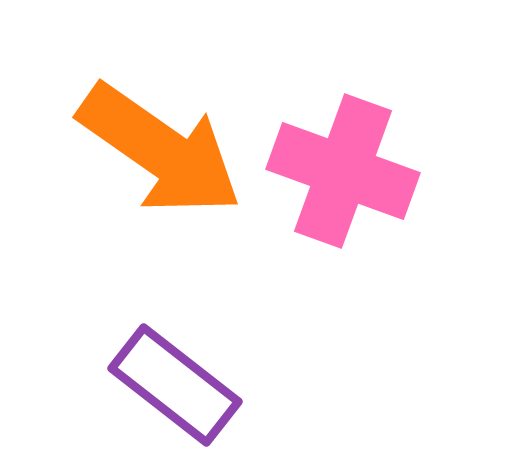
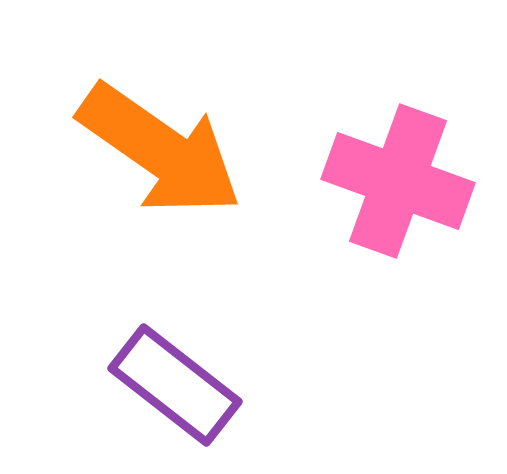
pink cross: moved 55 px right, 10 px down
